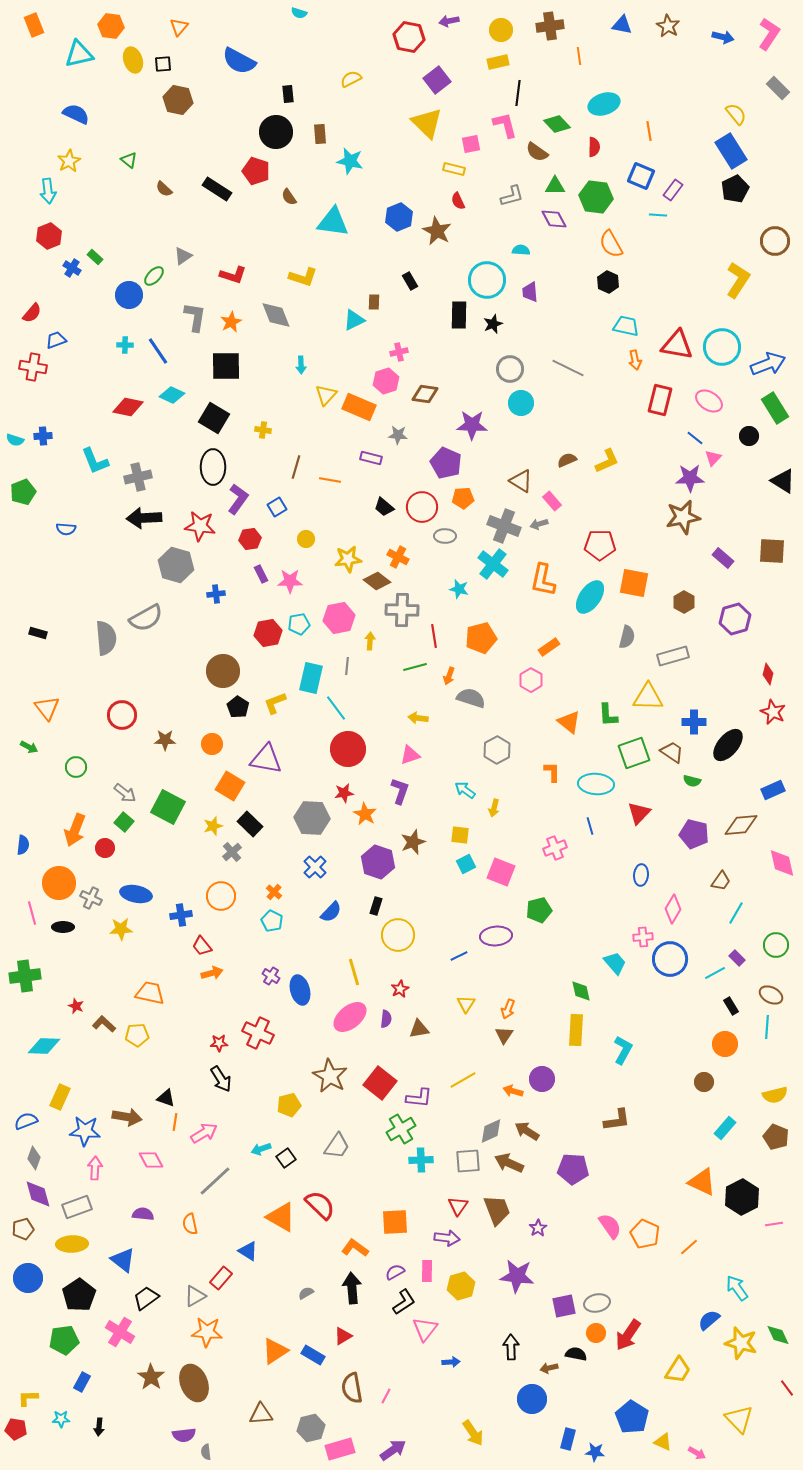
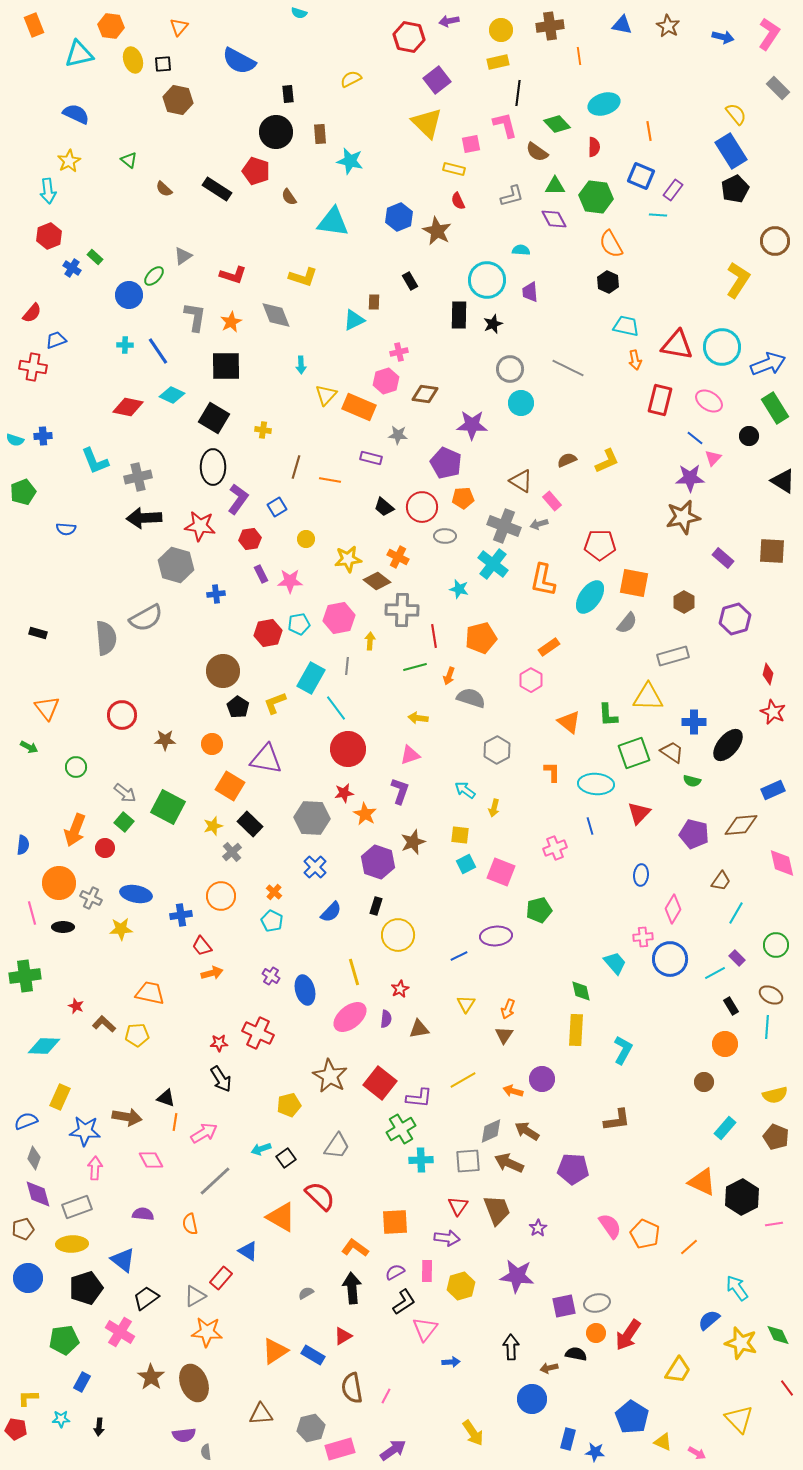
gray semicircle at (627, 637): moved 14 px up; rotated 25 degrees clockwise
cyan rectangle at (311, 678): rotated 16 degrees clockwise
blue ellipse at (300, 990): moved 5 px right
red semicircle at (320, 1205): moved 9 px up
black pentagon at (79, 1295): moved 7 px right, 7 px up; rotated 16 degrees clockwise
